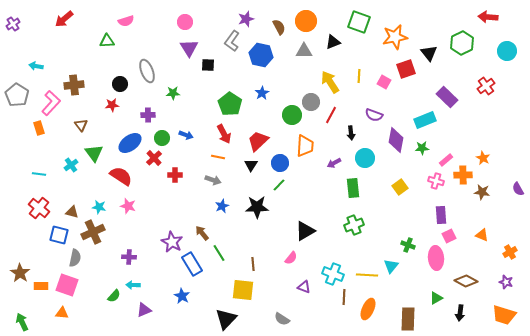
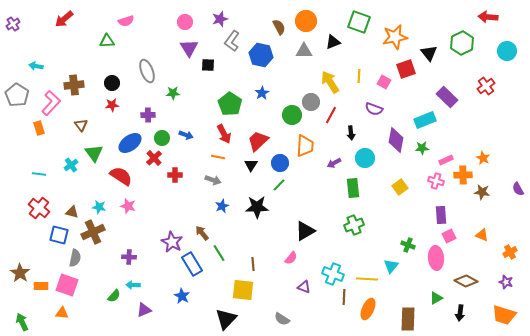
purple star at (246, 19): moved 26 px left
black circle at (120, 84): moved 8 px left, 1 px up
purple semicircle at (374, 115): moved 6 px up
pink rectangle at (446, 160): rotated 16 degrees clockwise
yellow line at (367, 275): moved 4 px down
